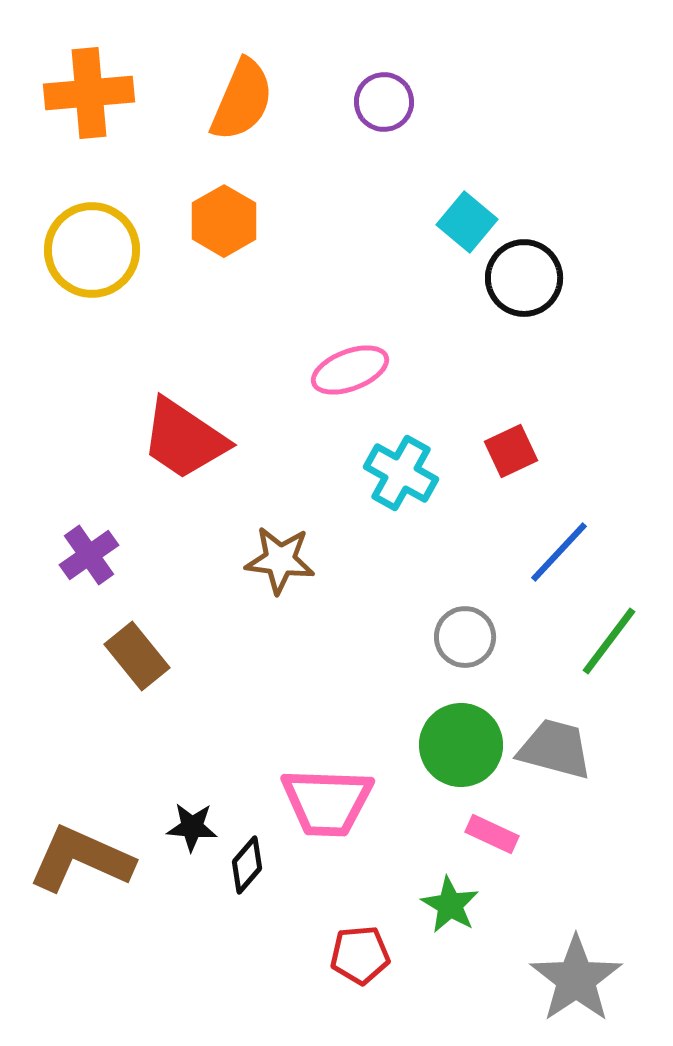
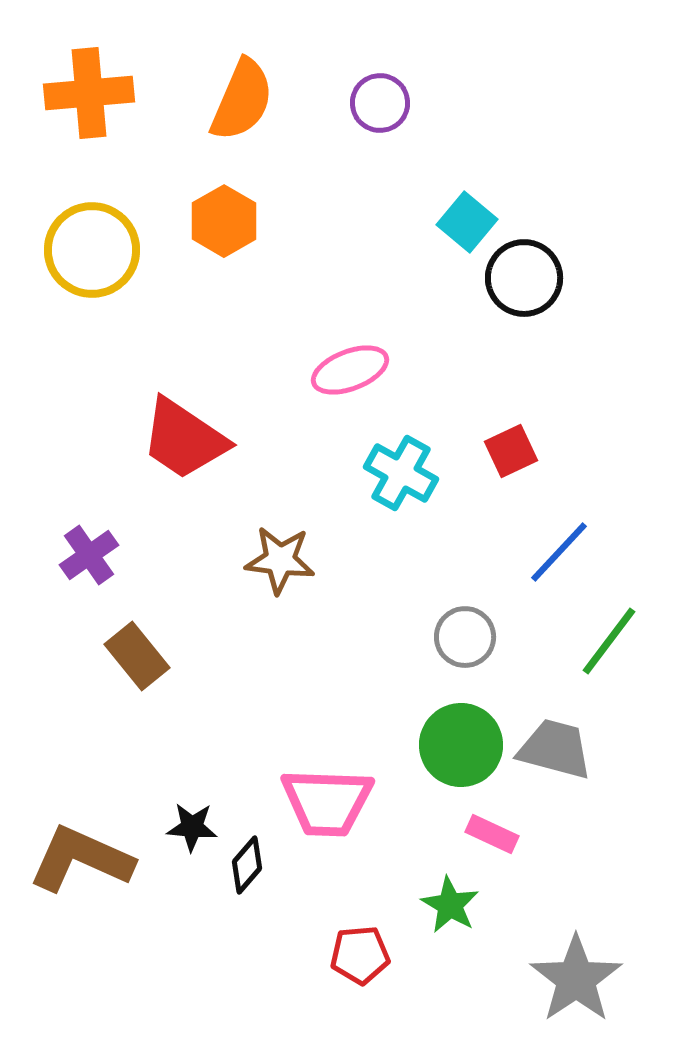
purple circle: moved 4 px left, 1 px down
